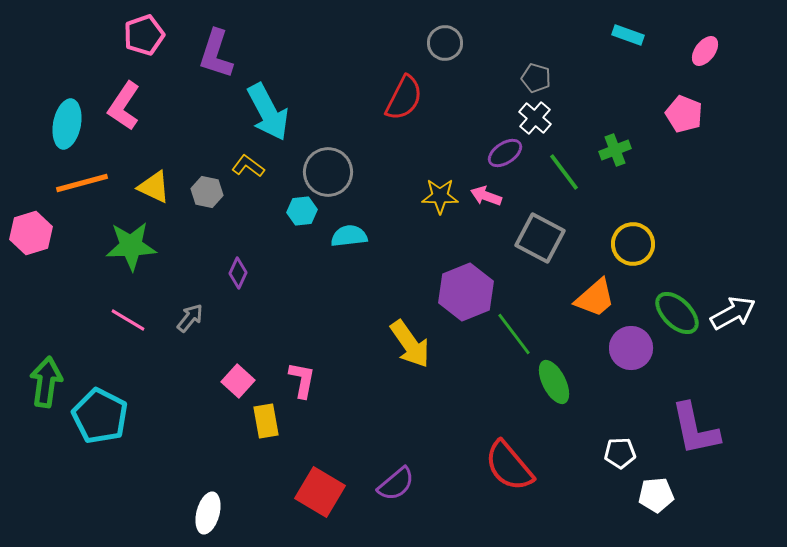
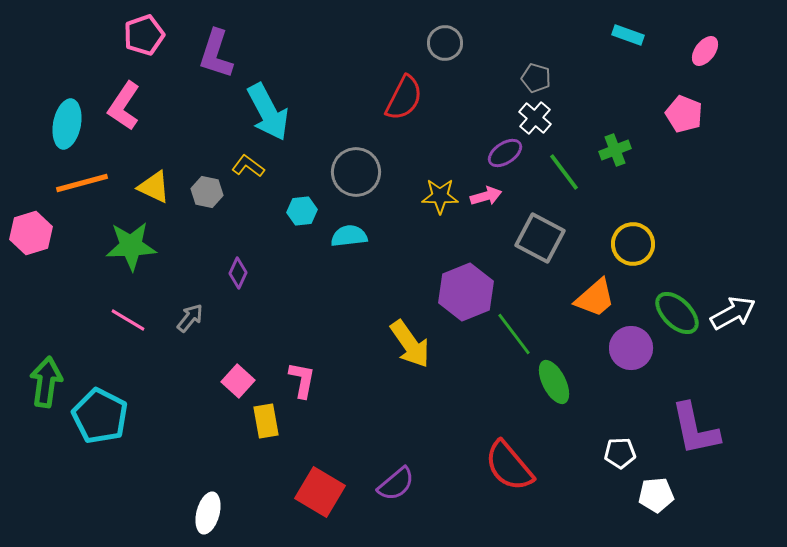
gray circle at (328, 172): moved 28 px right
pink arrow at (486, 196): rotated 144 degrees clockwise
